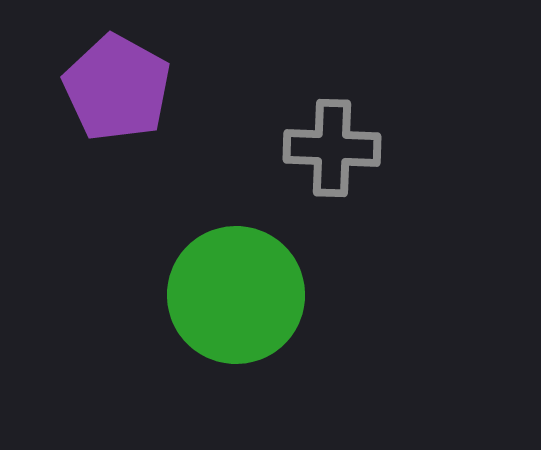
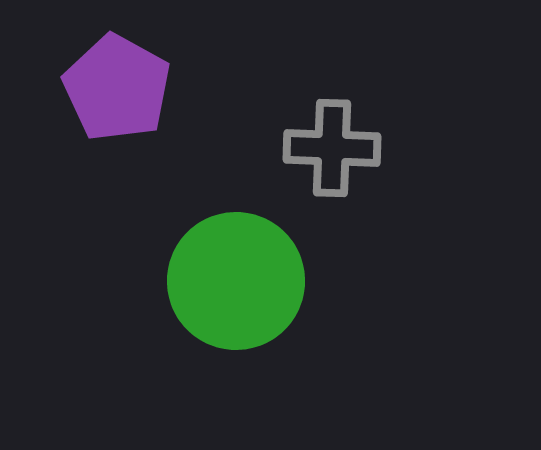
green circle: moved 14 px up
